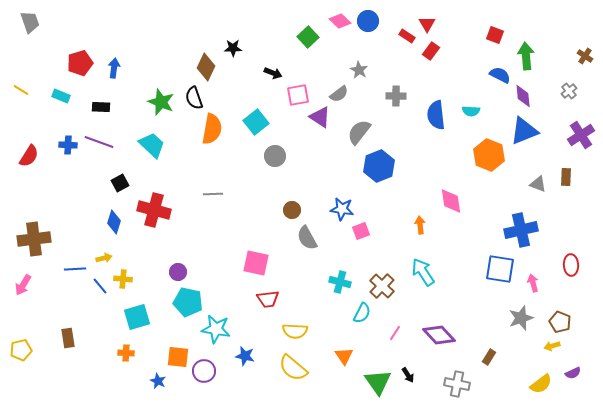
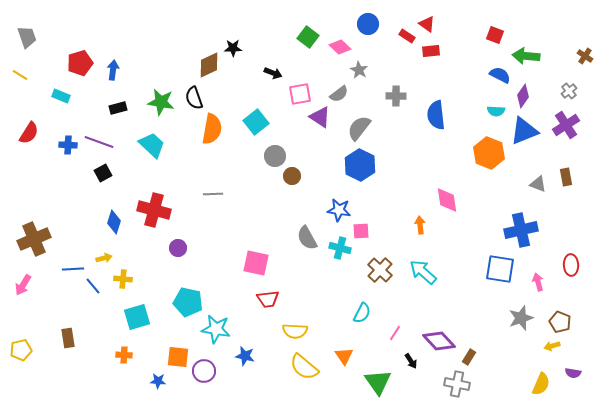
pink diamond at (340, 21): moved 26 px down
blue circle at (368, 21): moved 3 px down
gray trapezoid at (30, 22): moved 3 px left, 15 px down
red triangle at (427, 24): rotated 24 degrees counterclockwise
green square at (308, 37): rotated 10 degrees counterclockwise
red rectangle at (431, 51): rotated 48 degrees clockwise
green arrow at (526, 56): rotated 80 degrees counterclockwise
brown diamond at (206, 67): moved 3 px right, 2 px up; rotated 40 degrees clockwise
blue arrow at (114, 68): moved 1 px left, 2 px down
yellow line at (21, 90): moved 1 px left, 15 px up
pink square at (298, 95): moved 2 px right, 1 px up
purple diamond at (523, 96): rotated 40 degrees clockwise
green star at (161, 102): rotated 12 degrees counterclockwise
black rectangle at (101, 107): moved 17 px right, 1 px down; rotated 18 degrees counterclockwise
cyan semicircle at (471, 111): moved 25 px right
gray semicircle at (359, 132): moved 4 px up
purple cross at (581, 135): moved 15 px left, 10 px up
orange hexagon at (489, 155): moved 2 px up
red semicircle at (29, 156): moved 23 px up
blue hexagon at (379, 166): moved 19 px left, 1 px up; rotated 12 degrees counterclockwise
brown rectangle at (566, 177): rotated 12 degrees counterclockwise
black square at (120, 183): moved 17 px left, 10 px up
pink diamond at (451, 201): moved 4 px left, 1 px up
blue star at (342, 209): moved 3 px left, 1 px down
brown circle at (292, 210): moved 34 px up
pink square at (361, 231): rotated 18 degrees clockwise
brown cross at (34, 239): rotated 16 degrees counterclockwise
blue line at (75, 269): moved 2 px left
purple circle at (178, 272): moved 24 px up
cyan arrow at (423, 272): rotated 16 degrees counterclockwise
cyan cross at (340, 282): moved 34 px up
pink arrow at (533, 283): moved 5 px right, 1 px up
blue line at (100, 286): moved 7 px left
brown cross at (382, 286): moved 2 px left, 16 px up
purple diamond at (439, 335): moved 6 px down
orange cross at (126, 353): moved 2 px left, 2 px down
brown rectangle at (489, 357): moved 20 px left
yellow semicircle at (293, 368): moved 11 px right, 1 px up
purple semicircle at (573, 373): rotated 35 degrees clockwise
black arrow at (408, 375): moved 3 px right, 14 px up
blue star at (158, 381): rotated 21 degrees counterclockwise
yellow semicircle at (541, 384): rotated 30 degrees counterclockwise
